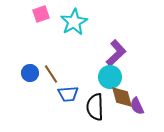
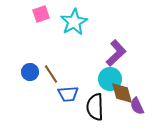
blue circle: moved 1 px up
cyan circle: moved 2 px down
brown diamond: moved 4 px up
